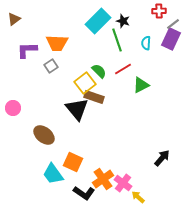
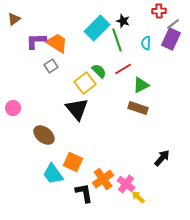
cyan rectangle: moved 1 px left, 7 px down
orange trapezoid: rotated 150 degrees counterclockwise
purple L-shape: moved 9 px right, 9 px up
brown rectangle: moved 44 px right, 11 px down
pink cross: moved 3 px right, 1 px down
black L-shape: rotated 135 degrees counterclockwise
